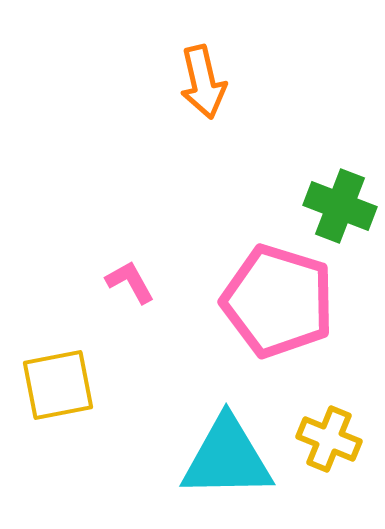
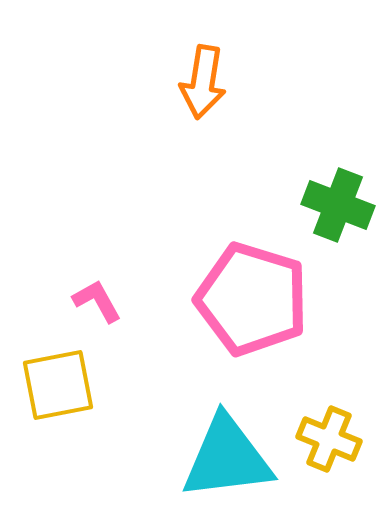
orange arrow: rotated 22 degrees clockwise
green cross: moved 2 px left, 1 px up
pink L-shape: moved 33 px left, 19 px down
pink pentagon: moved 26 px left, 2 px up
cyan triangle: rotated 6 degrees counterclockwise
